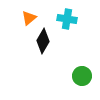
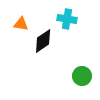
orange triangle: moved 8 px left, 6 px down; rotated 49 degrees clockwise
black diamond: rotated 25 degrees clockwise
